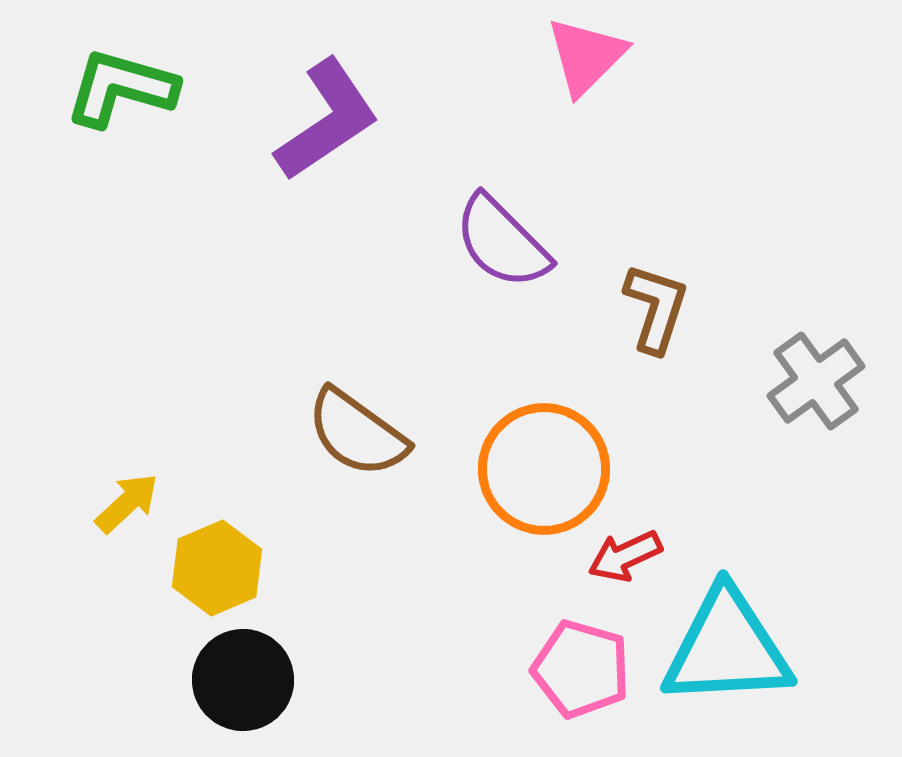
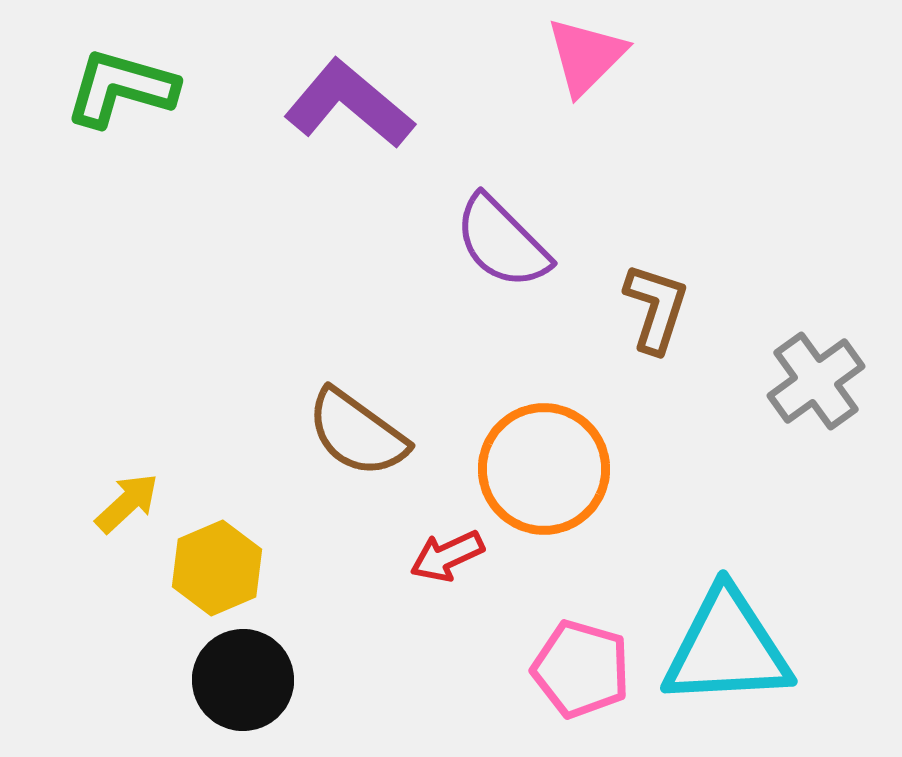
purple L-shape: moved 22 px right, 16 px up; rotated 106 degrees counterclockwise
red arrow: moved 178 px left
